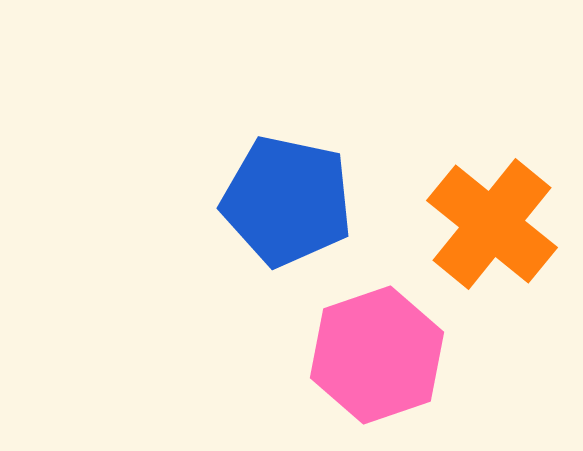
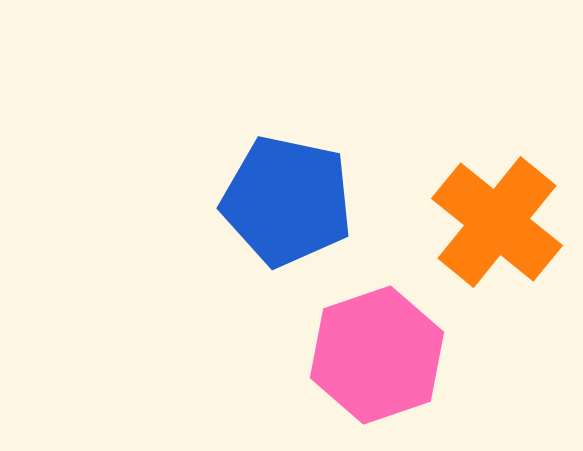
orange cross: moved 5 px right, 2 px up
